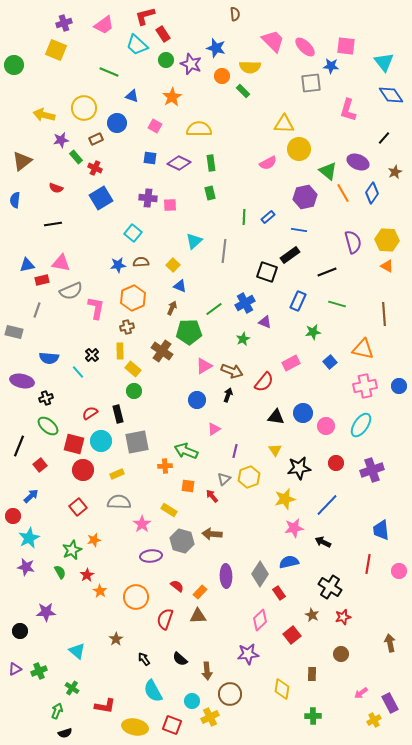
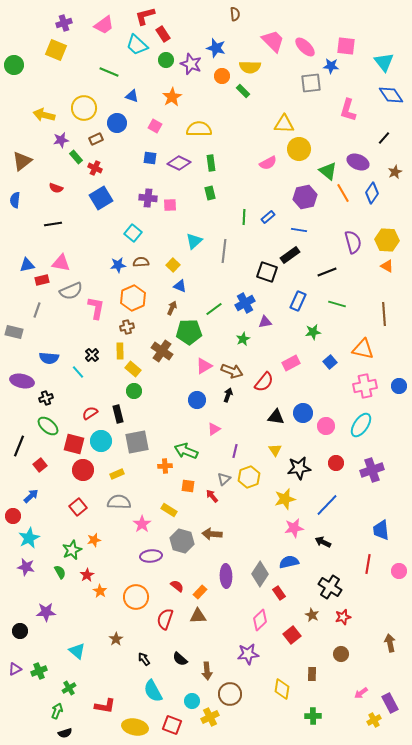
purple triangle at (265, 322): rotated 32 degrees counterclockwise
green cross at (72, 688): moved 3 px left; rotated 24 degrees clockwise
